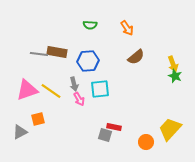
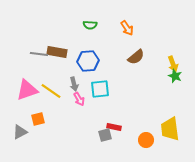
yellow trapezoid: rotated 50 degrees counterclockwise
gray square: rotated 32 degrees counterclockwise
orange circle: moved 2 px up
